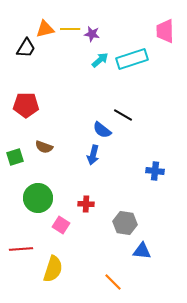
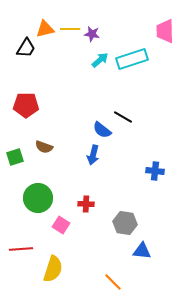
black line: moved 2 px down
